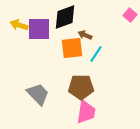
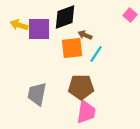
gray trapezoid: moved 1 px left; rotated 125 degrees counterclockwise
